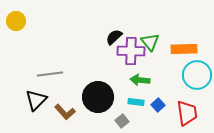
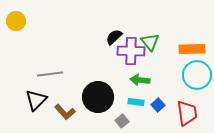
orange rectangle: moved 8 px right
